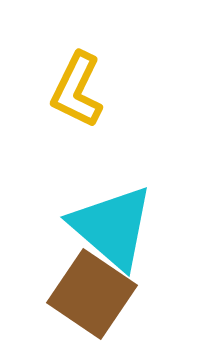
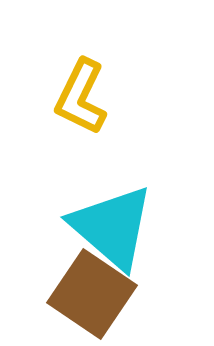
yellow L-shape: moved 4 px right, 7 px down
